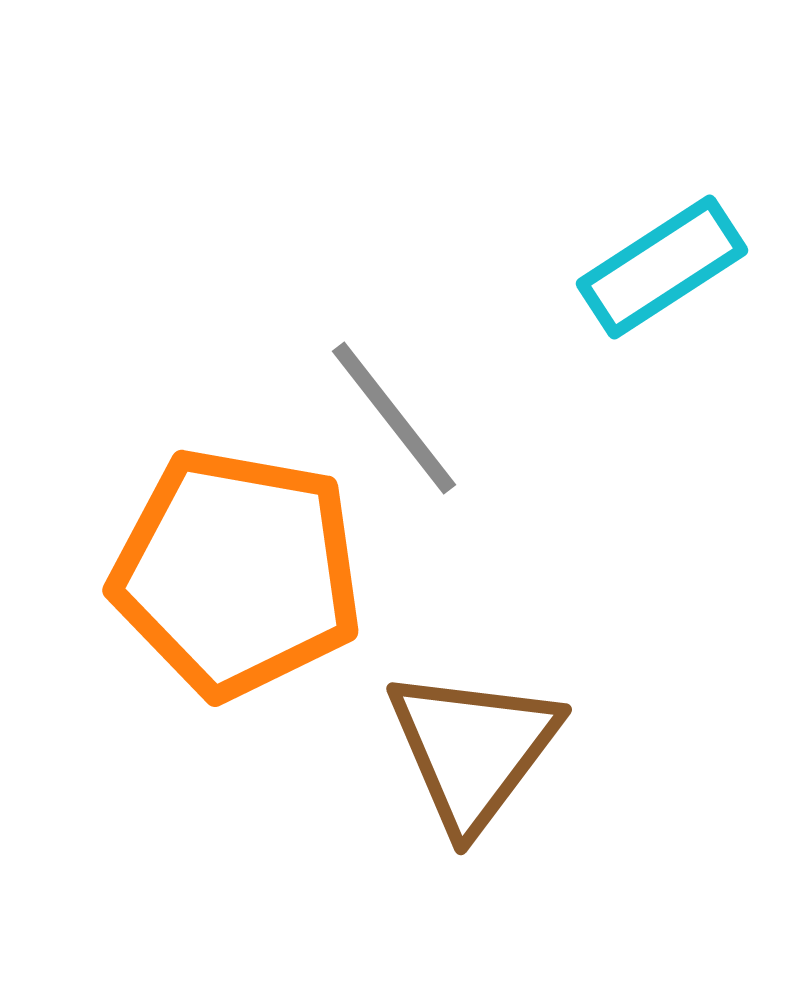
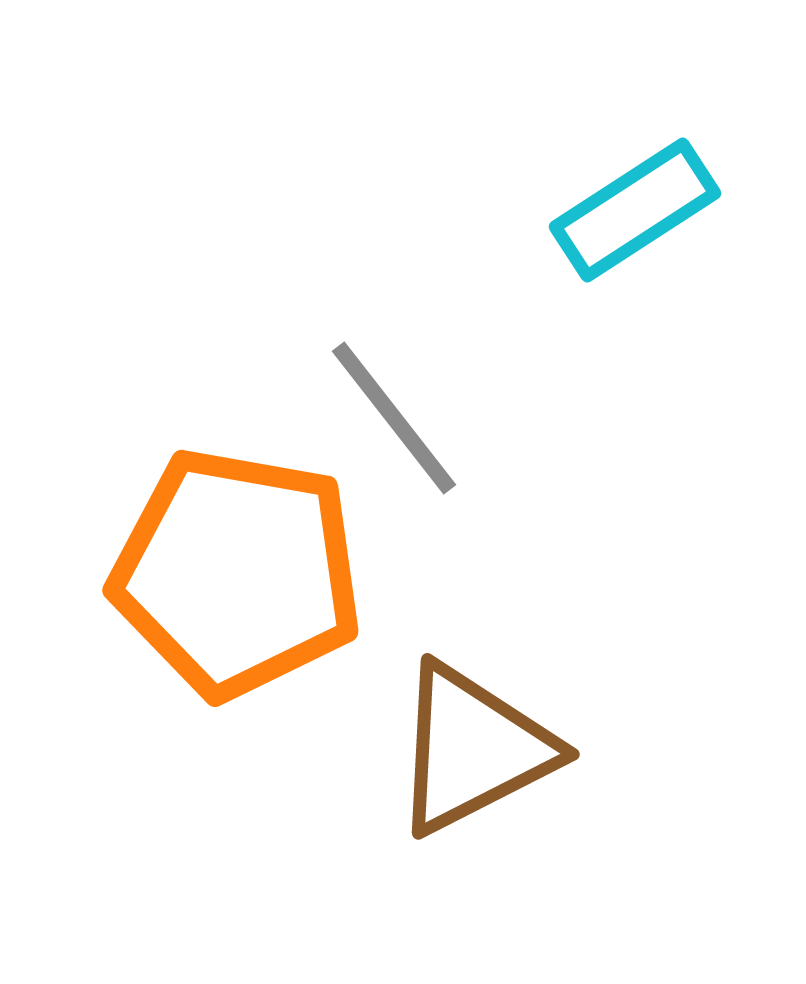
cyan rectangle: moved 27 px left, 57 px up
brown triangle: rotated 26 degrees clockwise
